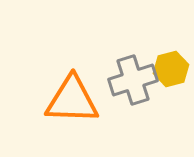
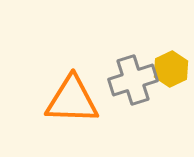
yellow hexagon: rotated 12 degrees counterclockwise
